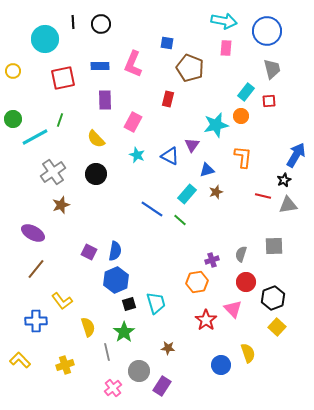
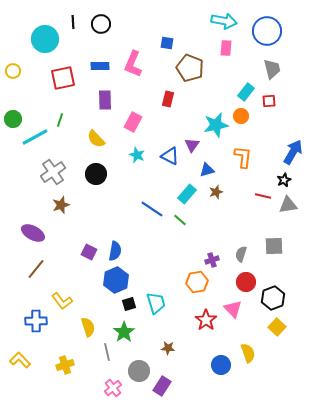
blue arrow at (296, 155): moved 3 px left, 3 px up
